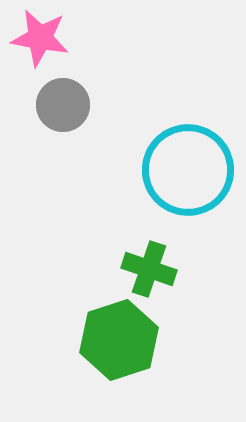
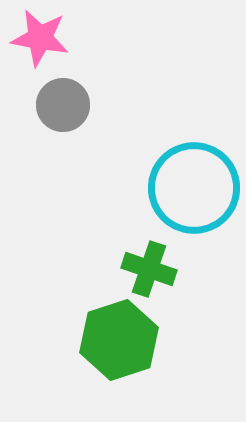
cyan circle: moved 6 px right, 18 px down
